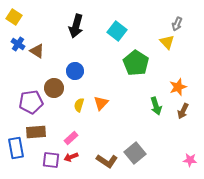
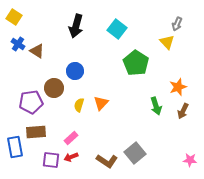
cyan square: moved 2 px up
blue rectangle: moved 1 px left, 1 px up
